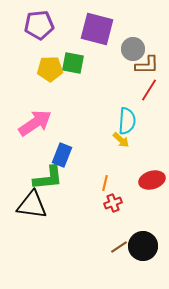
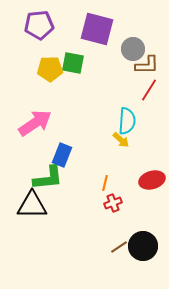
black triangle: rotated 8 degrees counterclockwise
